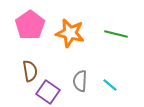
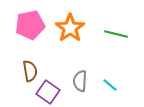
pink pentagon: rotated 24 degrees clockwise
orange star: moved 5 px up; rotated 24 degrees clockwise
